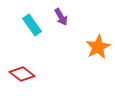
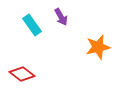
orange star: rotated 15 degrees clockwise
